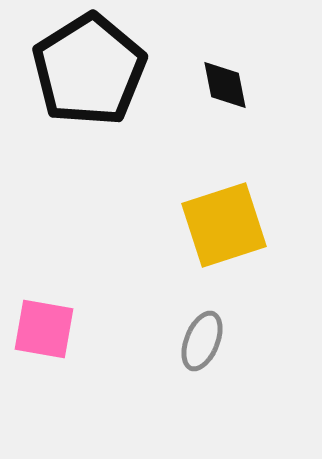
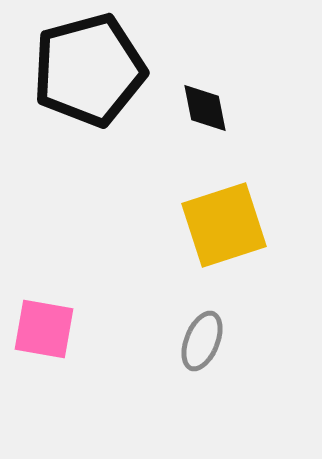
black pentagon: rotated 17 degrees clockwise
black diamond: moved 20 px left, 23 px down
